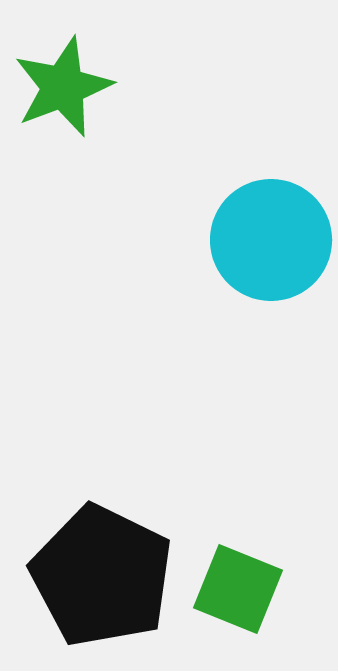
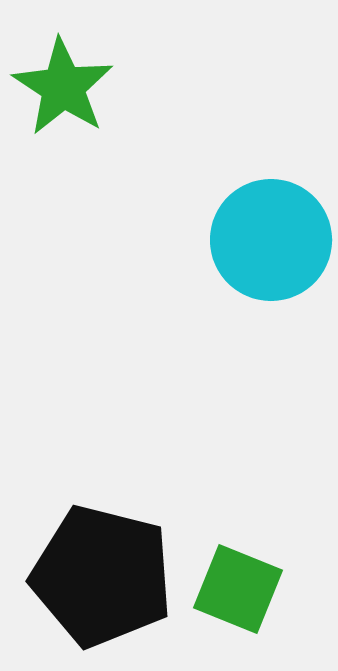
green star: rotated 18 degrees counterclockwise
black pentagon: rotated 12 degrees counterclockwise
